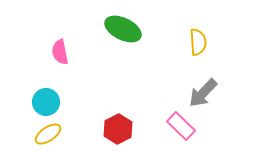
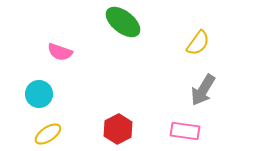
green ellipse: moved 7 px up; rotated 12 degrees clockwise
yellow semicircle: moved 1 px down; rotated 40 degrees clockwise
pink semicircle: rotated 60 degrees counterclockwise
gray arrow: moved 3 px up; rotated 12 degrees counterclockwise
cyan circle: moved 7 px left, 8 px up
pink rectangle: moved 4 px right, 5 px down; rotated 36 degrees counterclockwise
